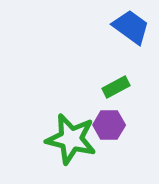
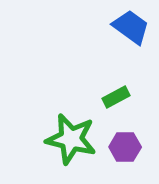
green rectangle: moved 10 px down
purple hexagon: moved 16 px right, 22 px down
